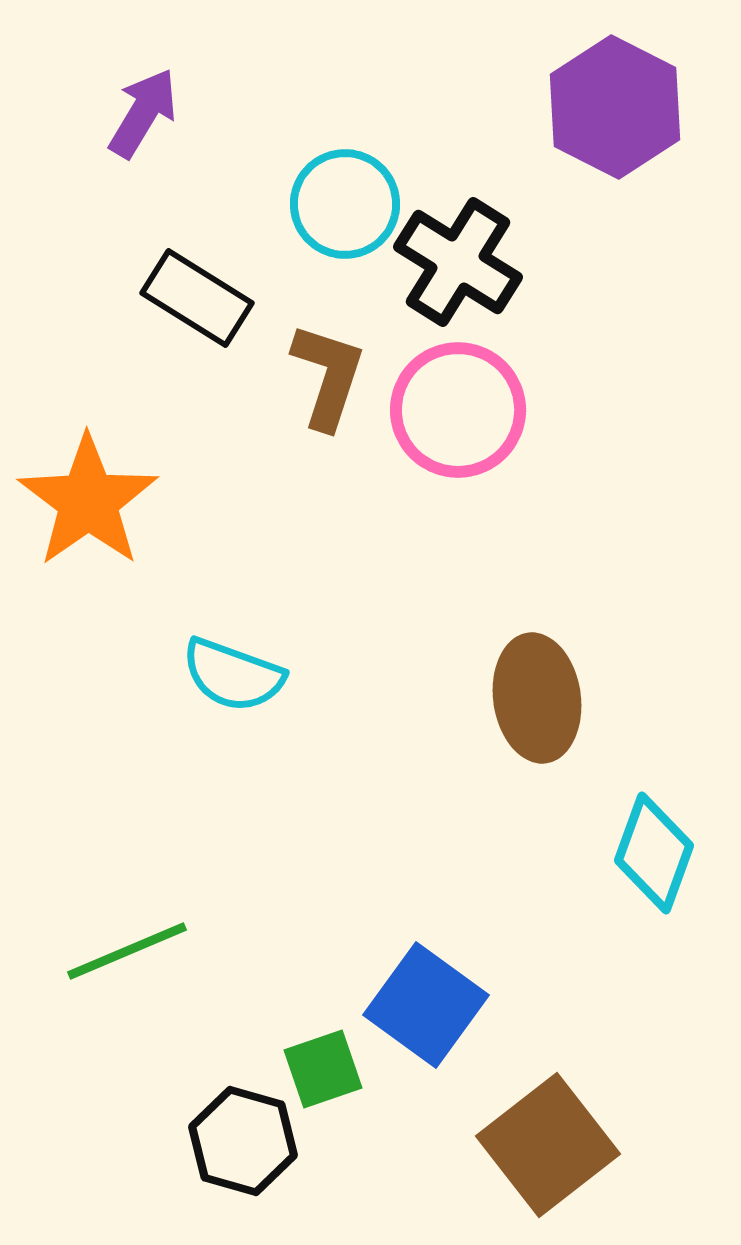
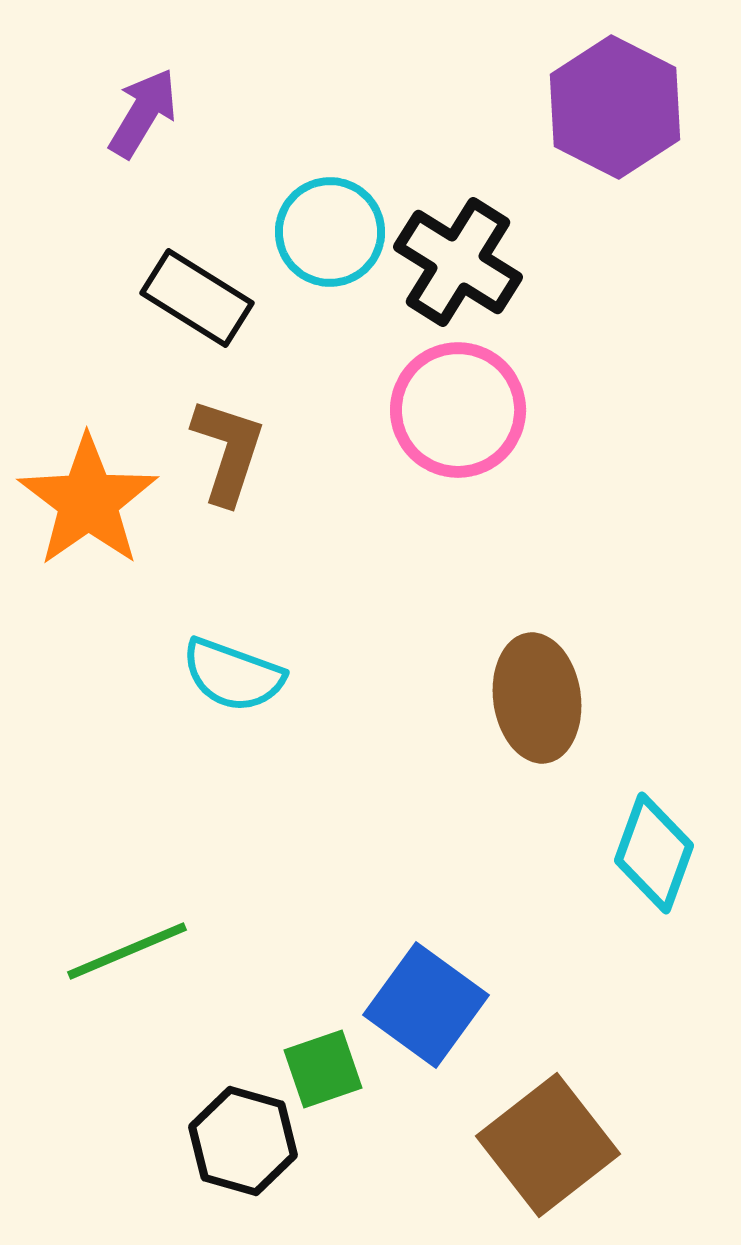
cyan circle: moved 15 px left, 28 px down
brown L-shape: moved 100 px left, 75 px down
